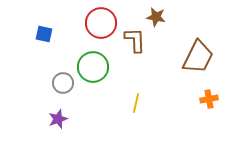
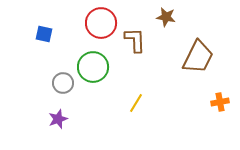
brown star: moved 10 px right
orange cross: moved 11 px right, 3 px down
yellow line: rotated 18 degrees clockwise
